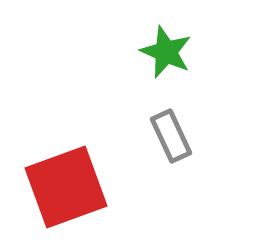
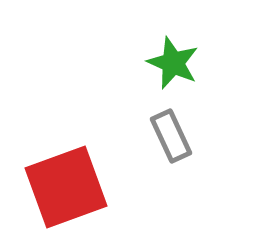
green star: moved 7 px right, 11 px down
